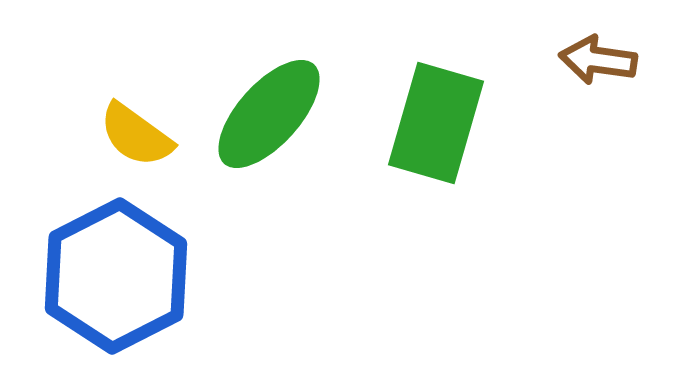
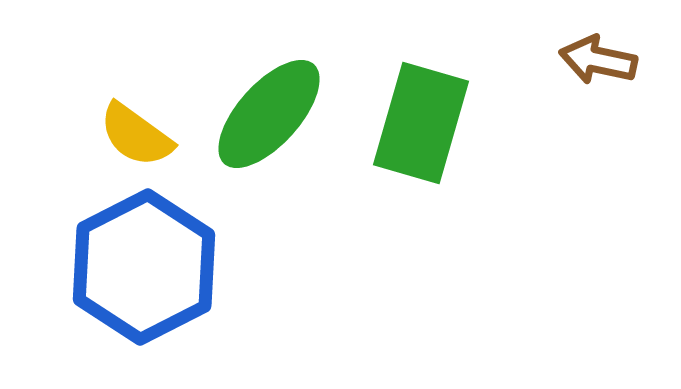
brown arrow: rotated 4 degrees clockwise
green rectangle: moved 15 px left
blue hexagon: moved 28 px right, 9 px up
